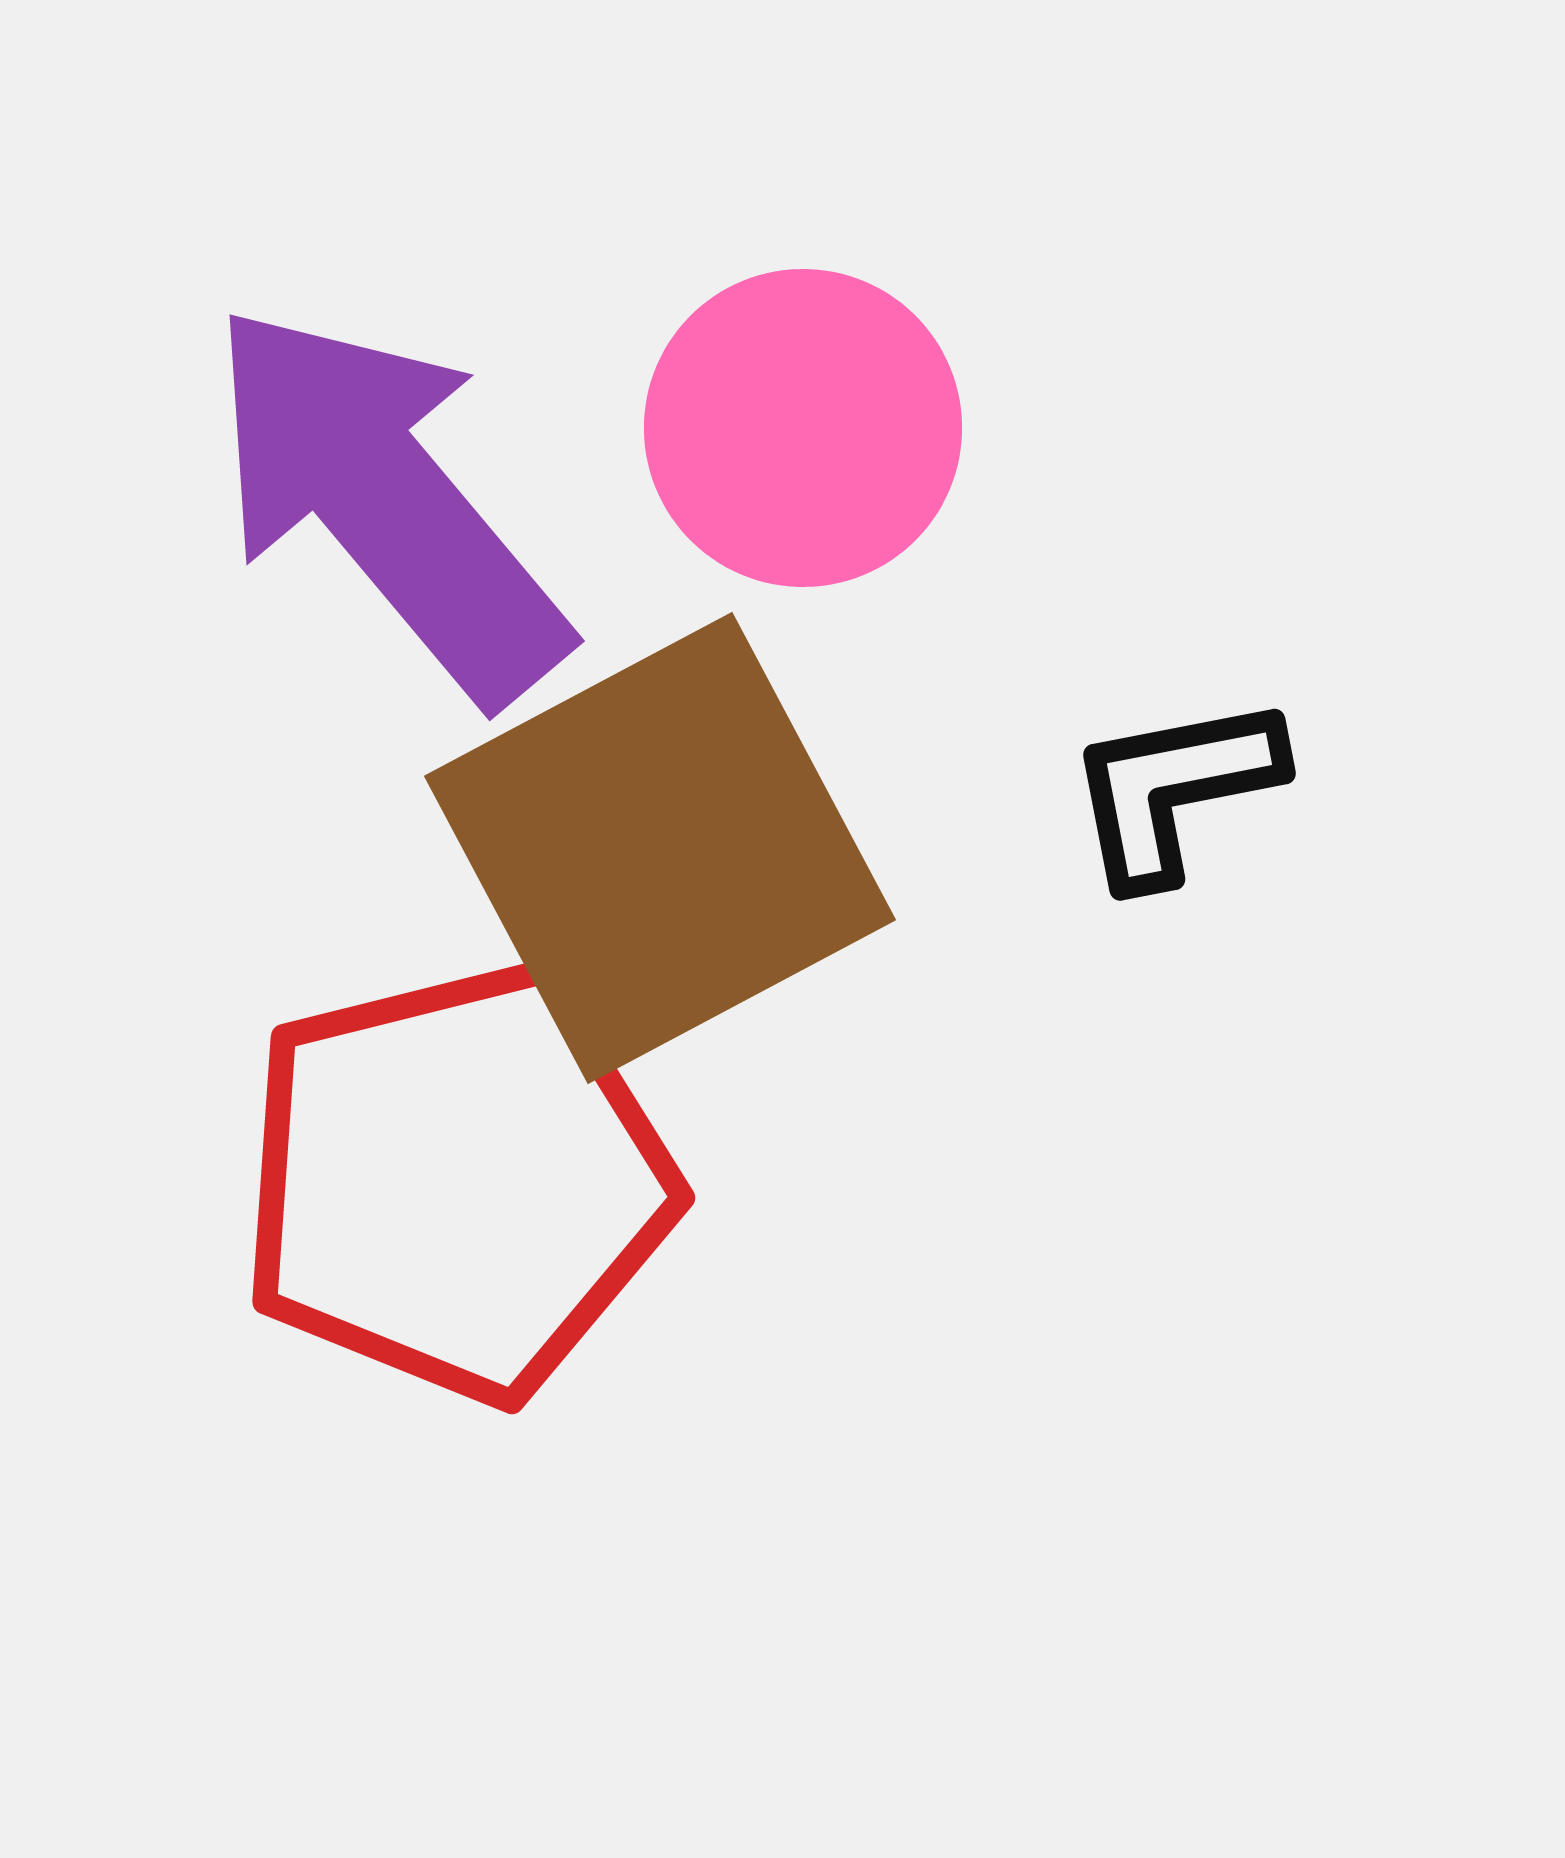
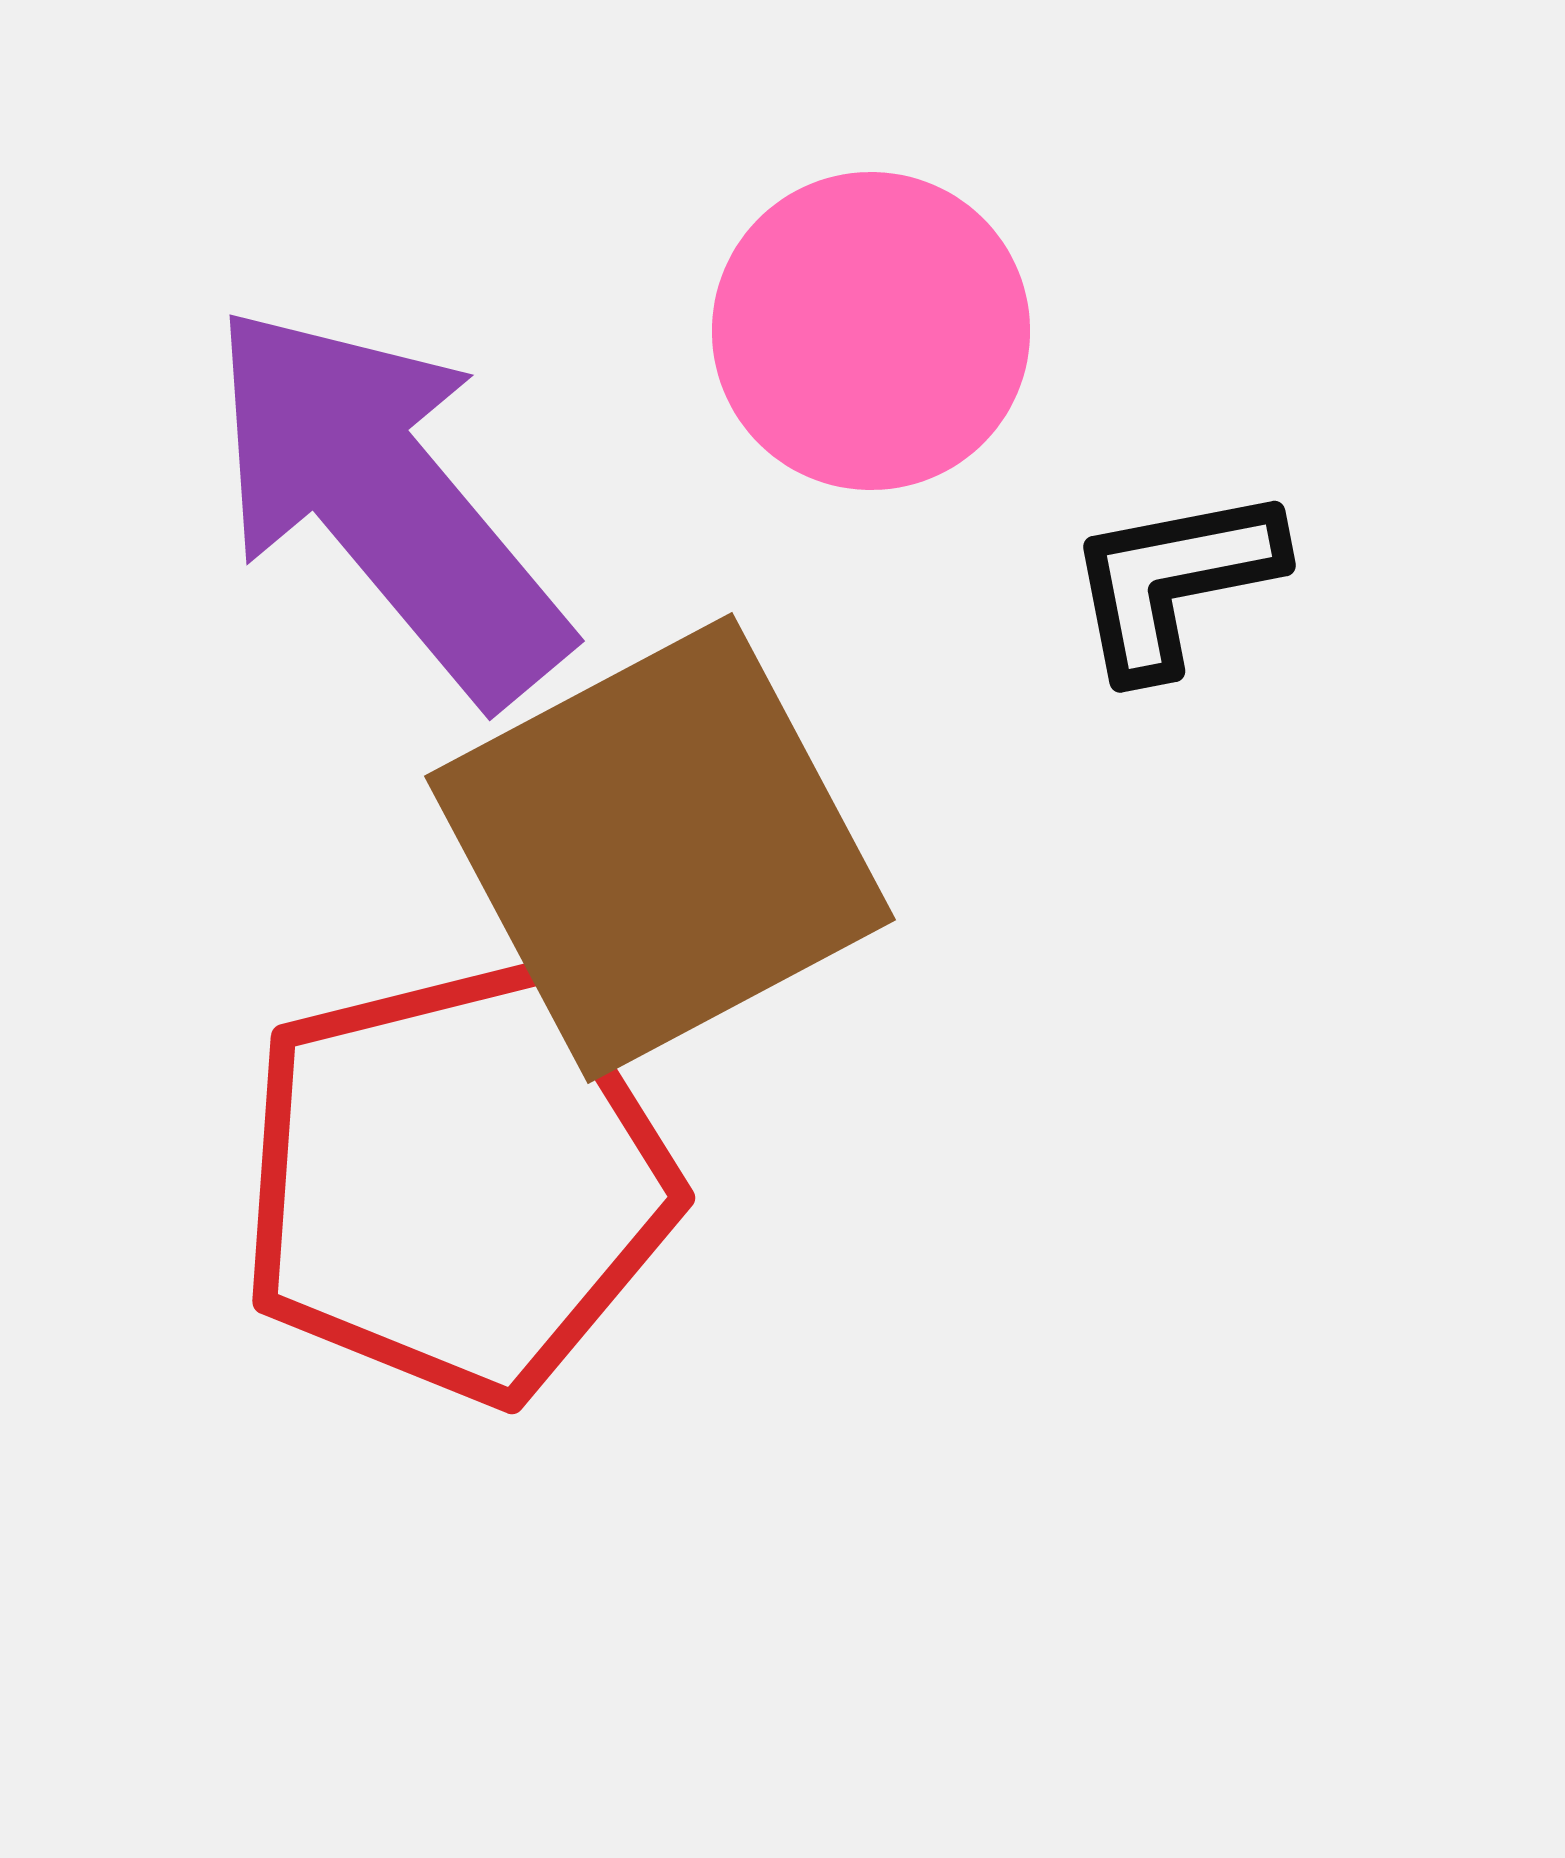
pink circle: moved 68 px right, 97 px up
black L-shape: moved 208 px up
